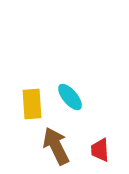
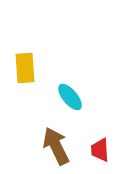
yellow rectangle: moved 7 px left, 36 px up
